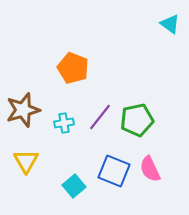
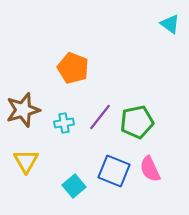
green pentagon: moved 2 px down
